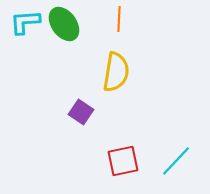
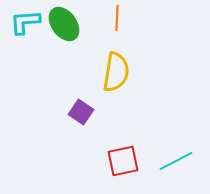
orange line: moved 2 px left, 1 px up
cyan line: rotated 20 degrees clockwise
